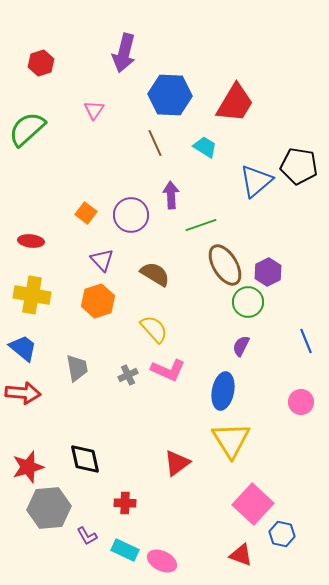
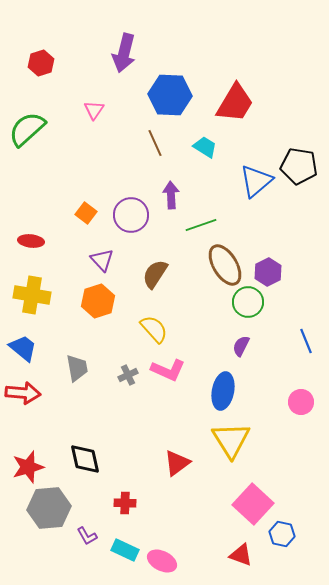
brown semicircle at (155, 274): rotated 88 degrees counterclockwise
